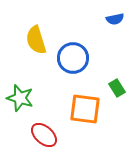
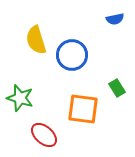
blue circle: moved 1 px left, 3 px up
orange square: moved 2 px left
